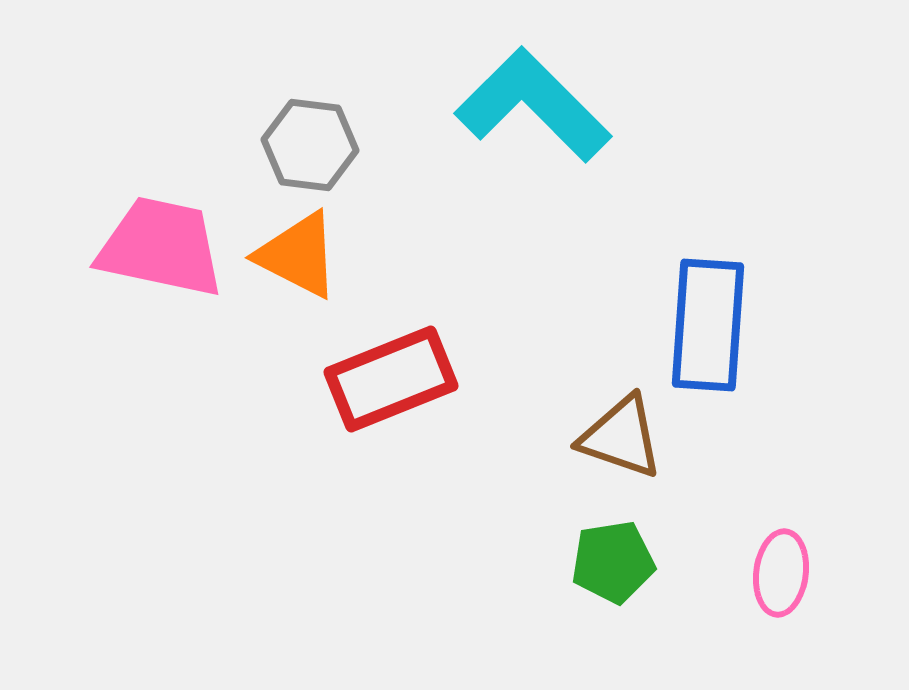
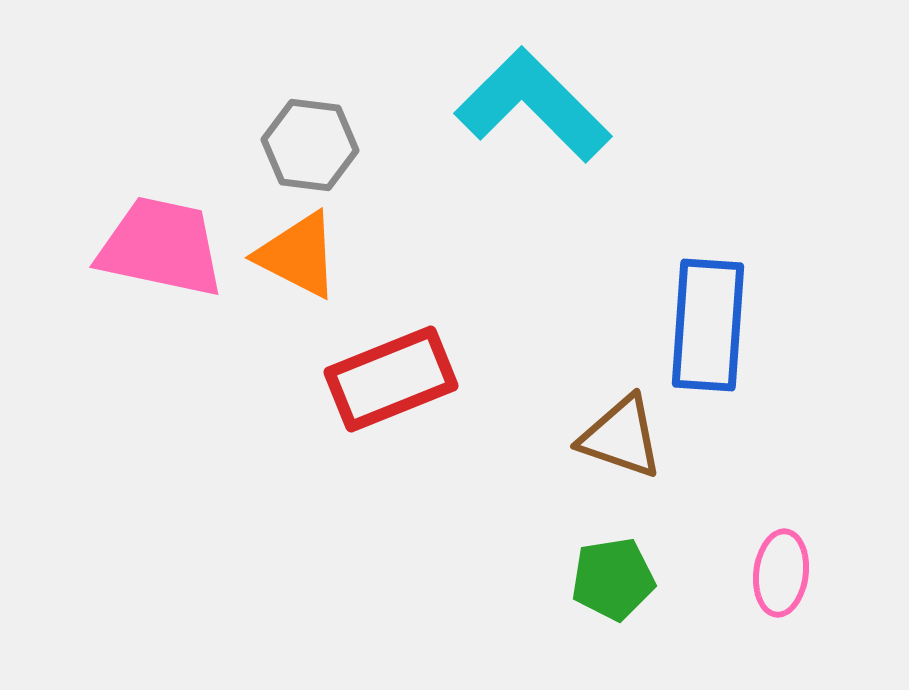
green pentagon: moved 17 px down
